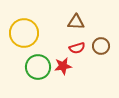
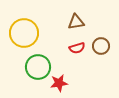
brown triangle: rotated 12 degrees counterclockwise
red star: moved 4 px left, 17 px down
